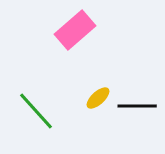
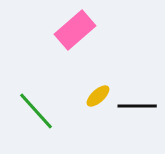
yellow ellipse: moved 2 px up
